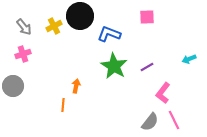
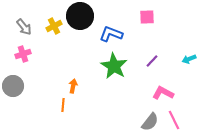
blue L-shape: moved 2 px right
purple line: moved 5 px right, 6 px up; rotated 16 degrees counterclockwise
orange arrow: moved 3 px left
pink L-shape: rotated 80 degrees clockwise
